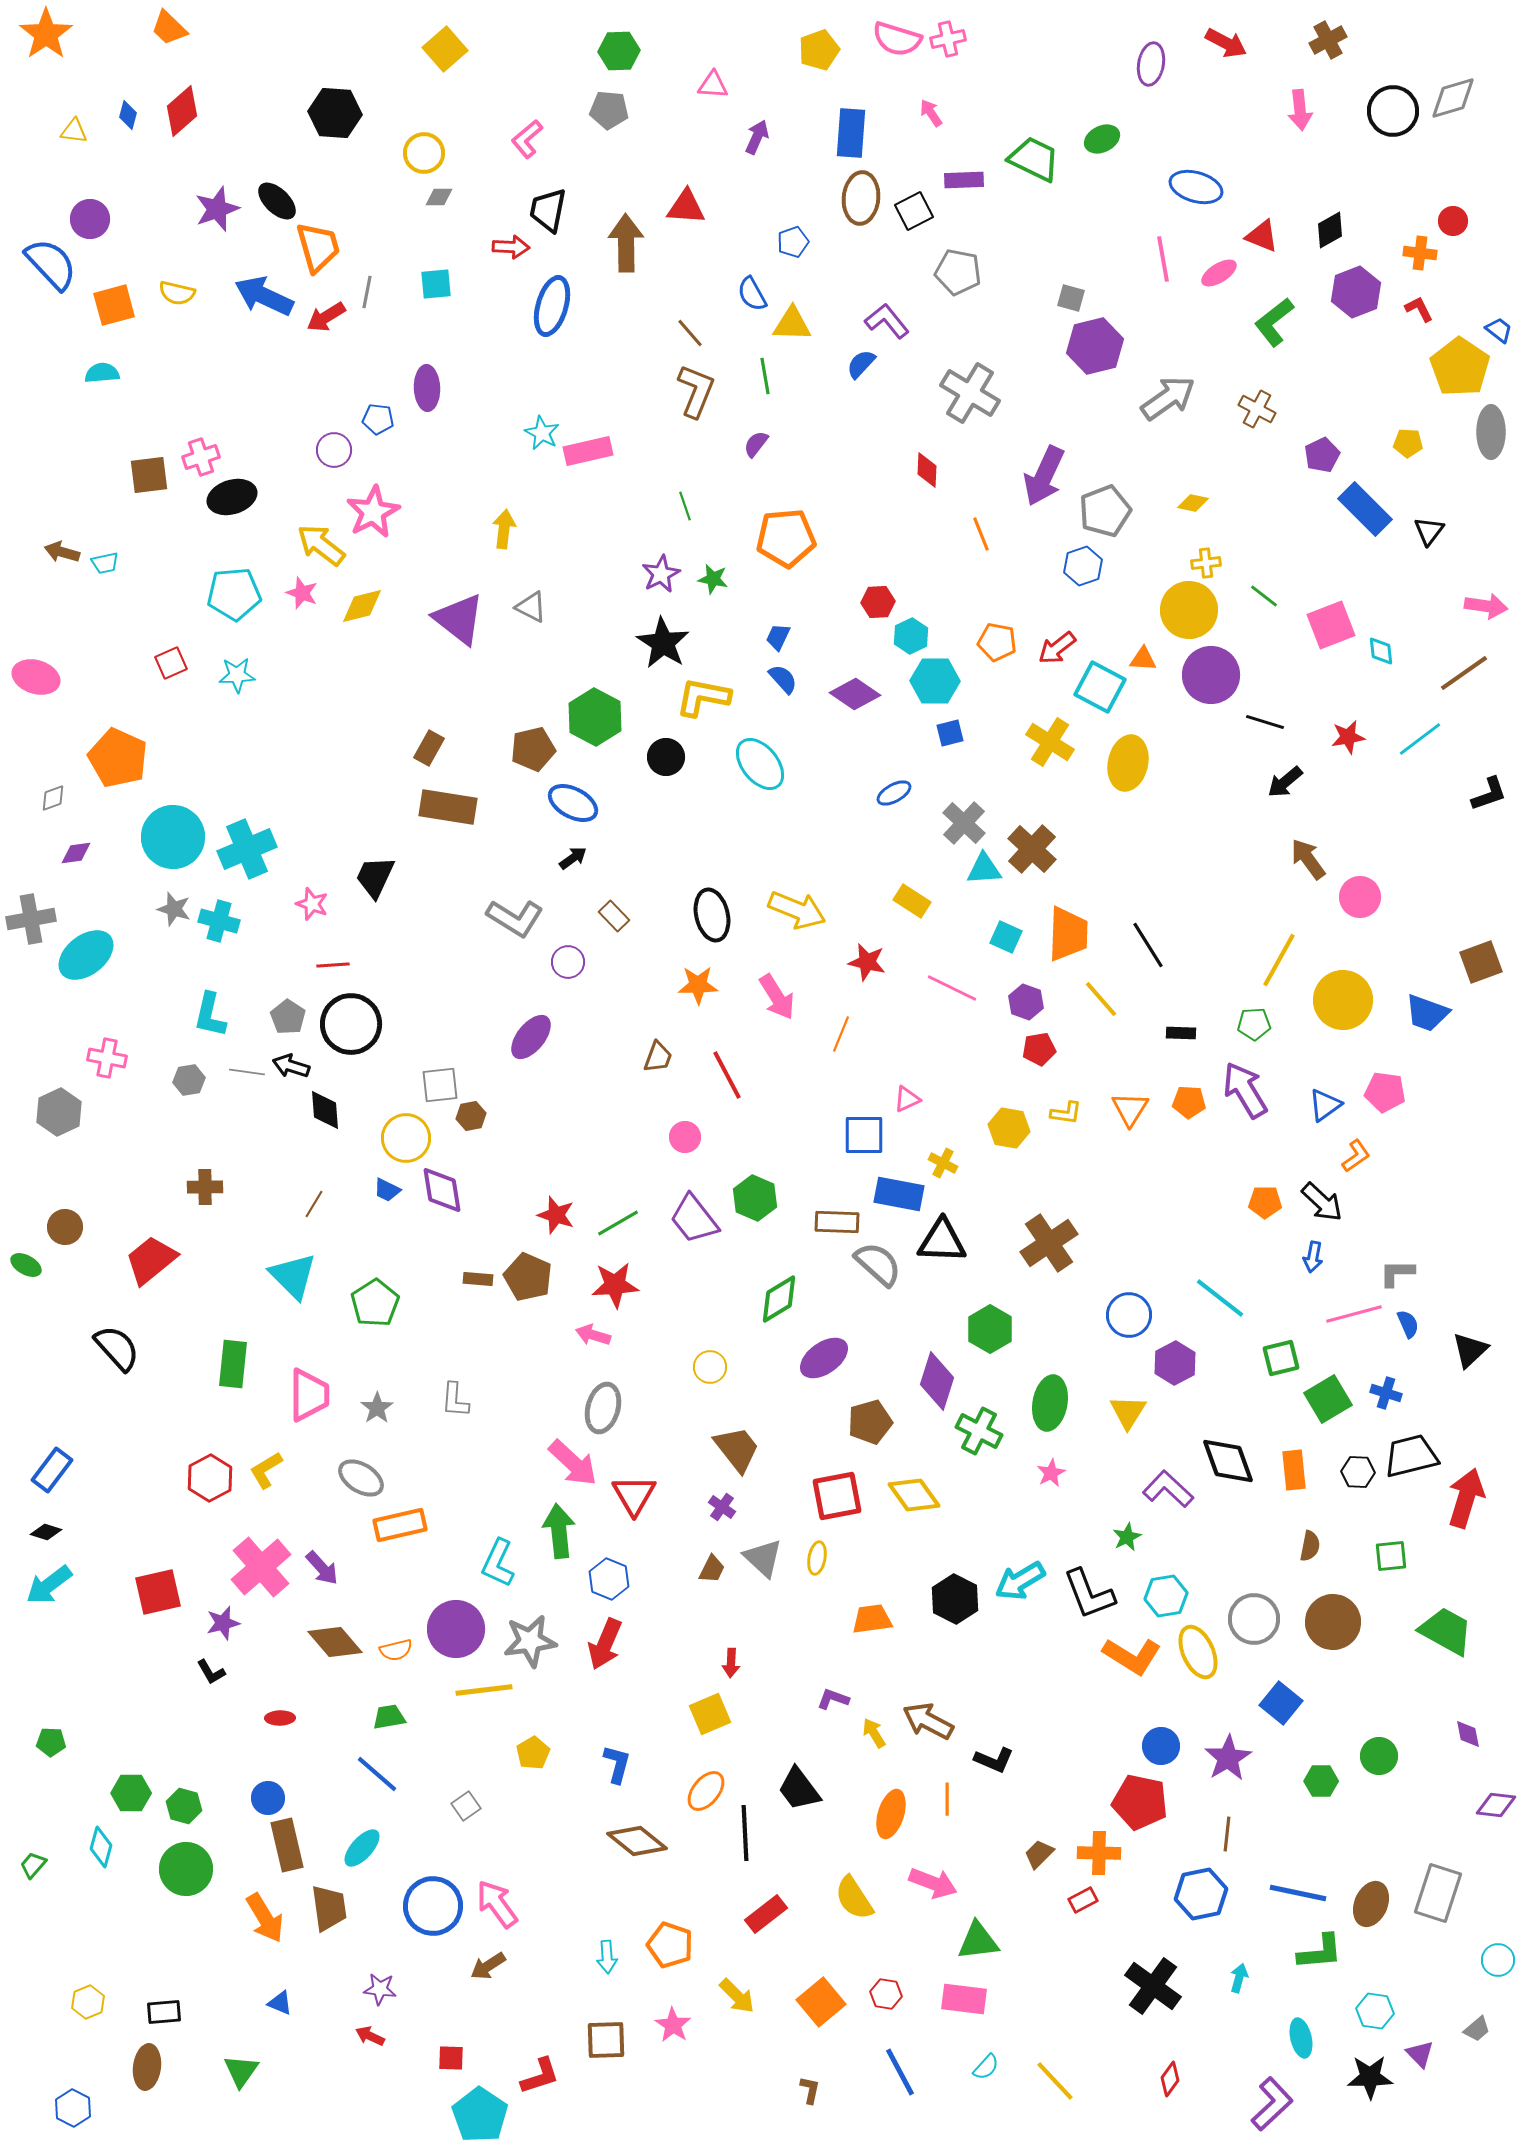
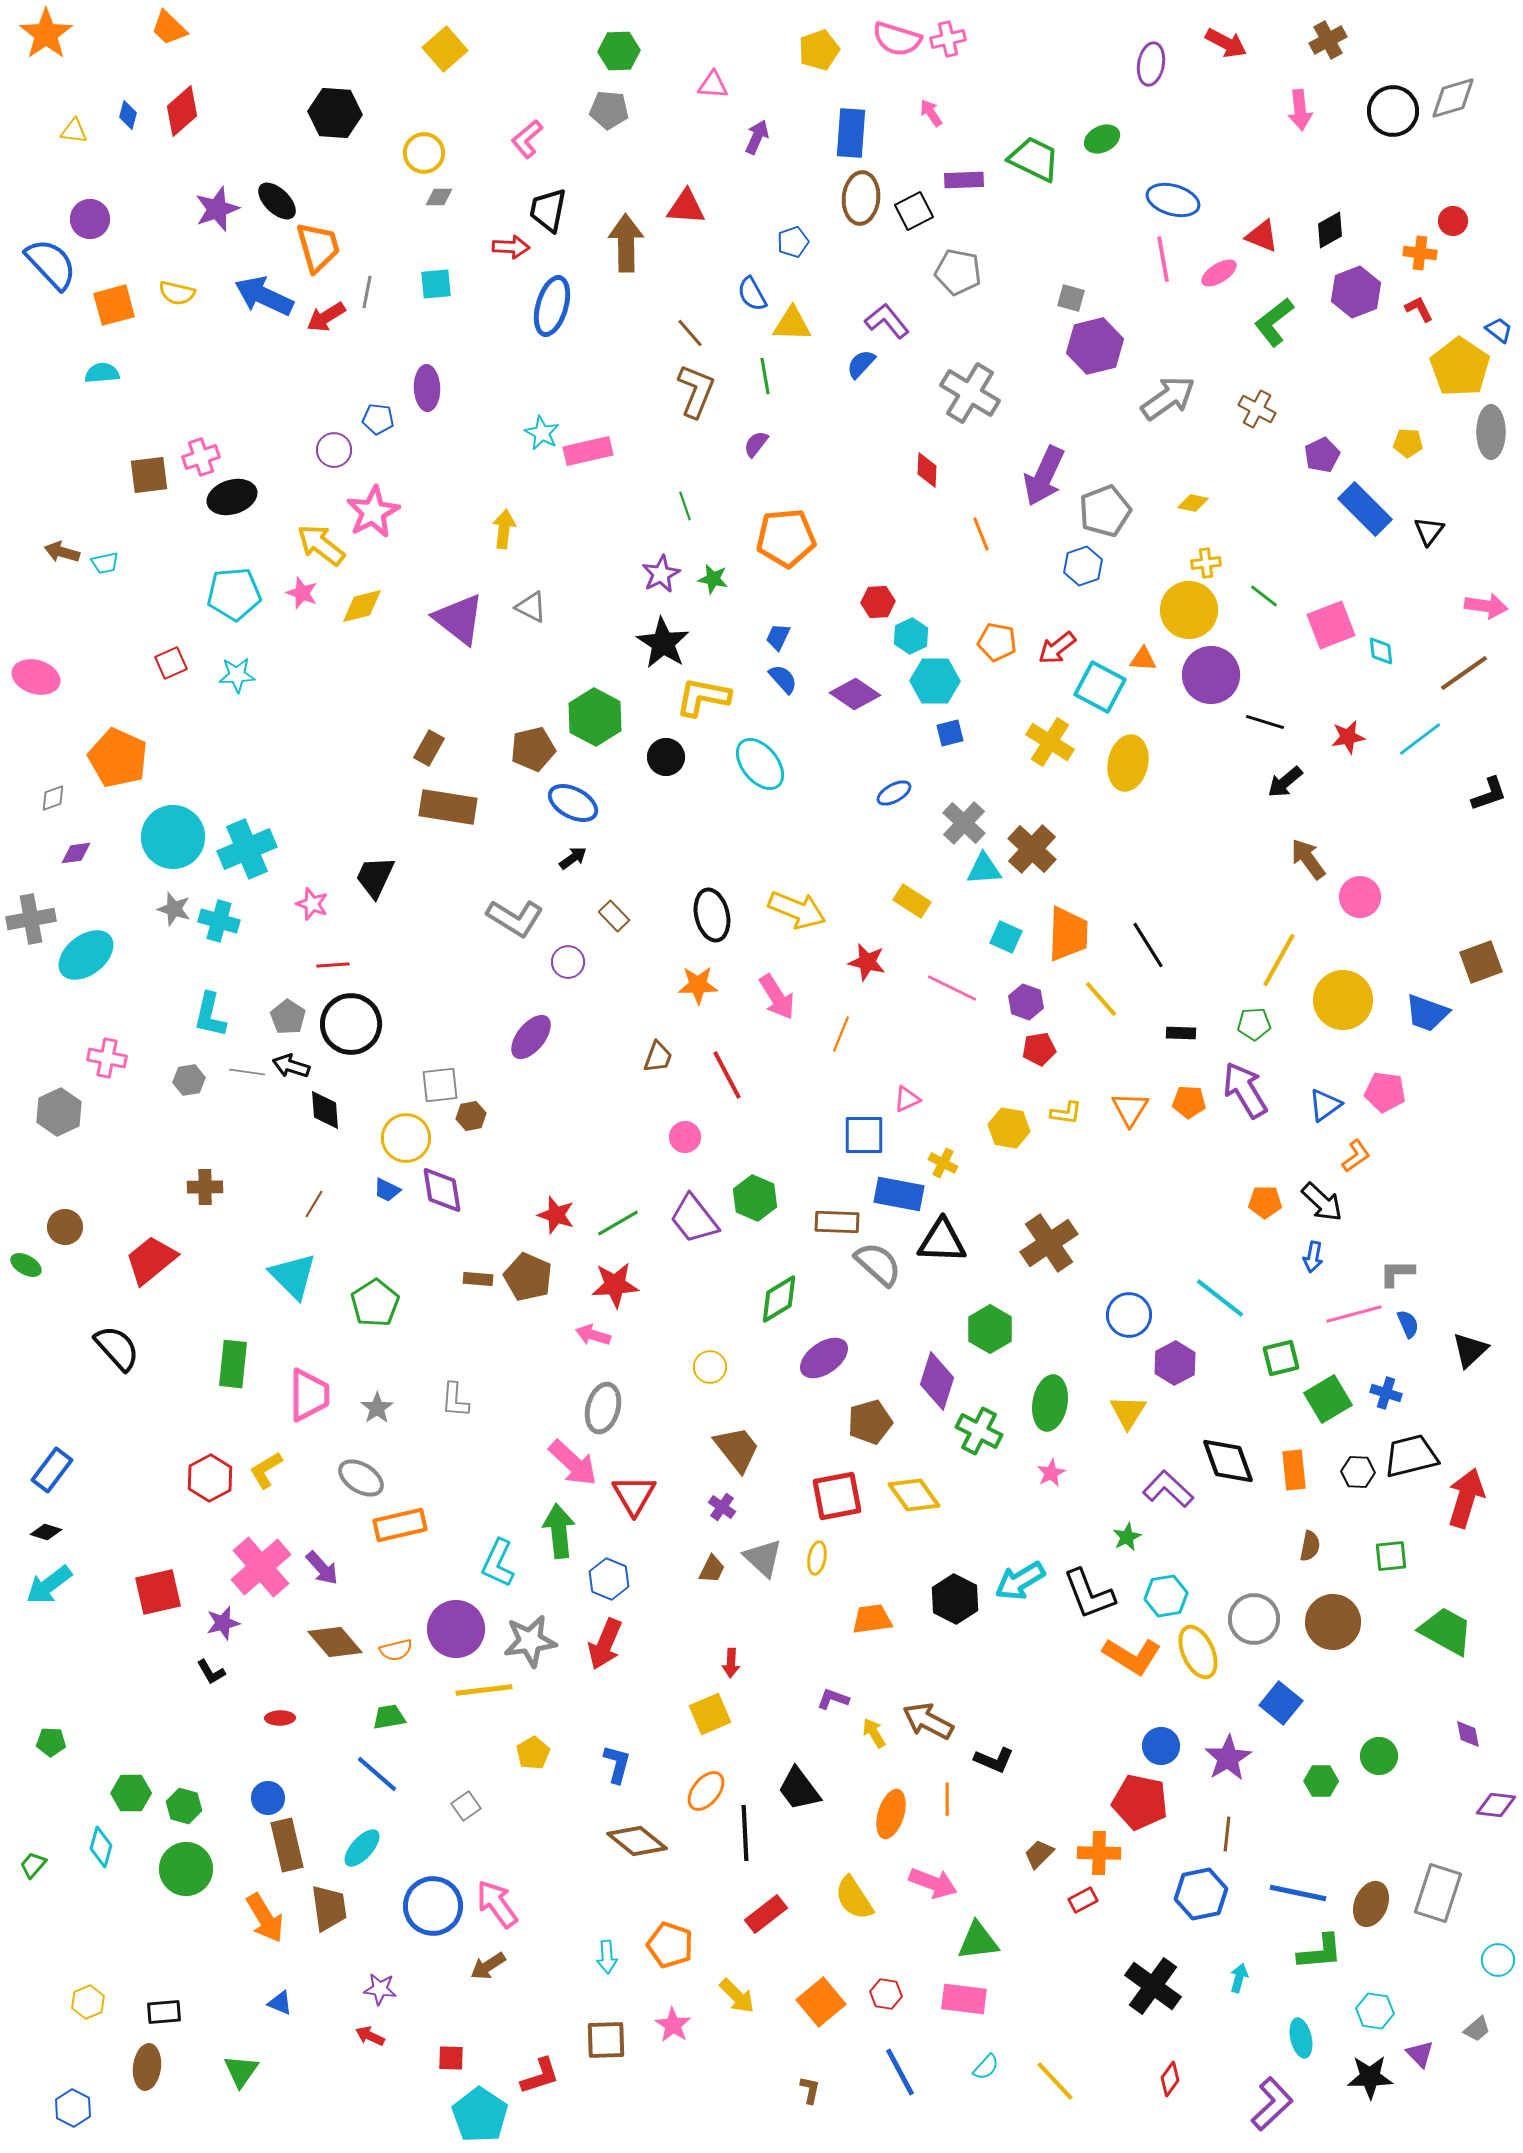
blue ellipse at (1196, 187): moved 23 px left, 13 px down
